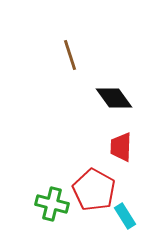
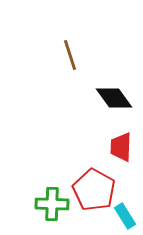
green cross: rotated 12 degrees counterclockwise
